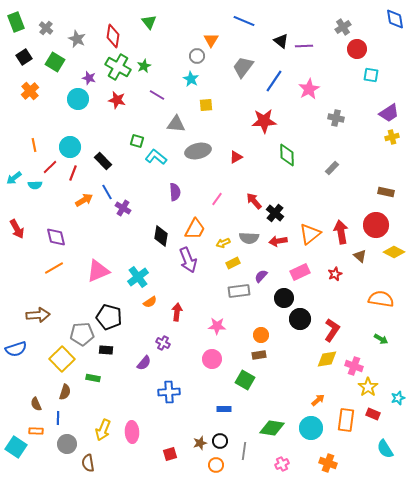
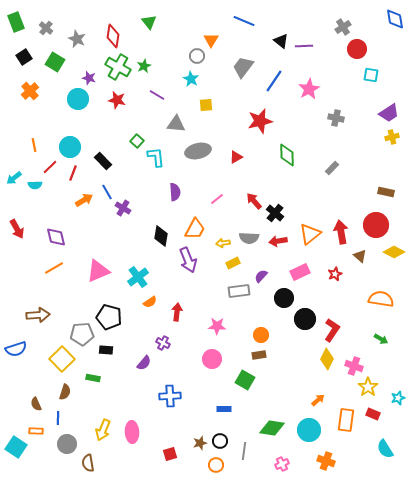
red star at (264, 121): moved 4 px left; rotated 10 degrees counterclockwise
green square at (137, 141): rotated 24 degrees clockwise
cyan L-shape at (156, 157): rotated 45 degrees clockwise
pink line at (217, 199): rotated 16 degrees clockwise
yellow arrow at (223, 243): rotated 16 degrees clockwise
black circle at (300, 319): moved 5 px right
yellow diamond at (327, 359): rotated 55 degrees counterclockwise
blue cross at (169, 392): moved 1 px right, 4 px down
cyan circle at (311, 428): moved 2 px left, 2 px down
orange cross at (328, 463): moved 2 px left, 2 px up
